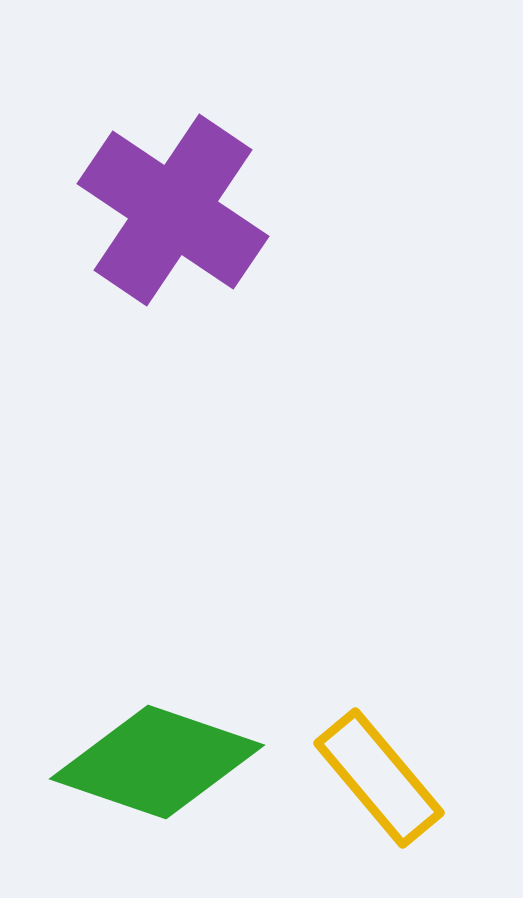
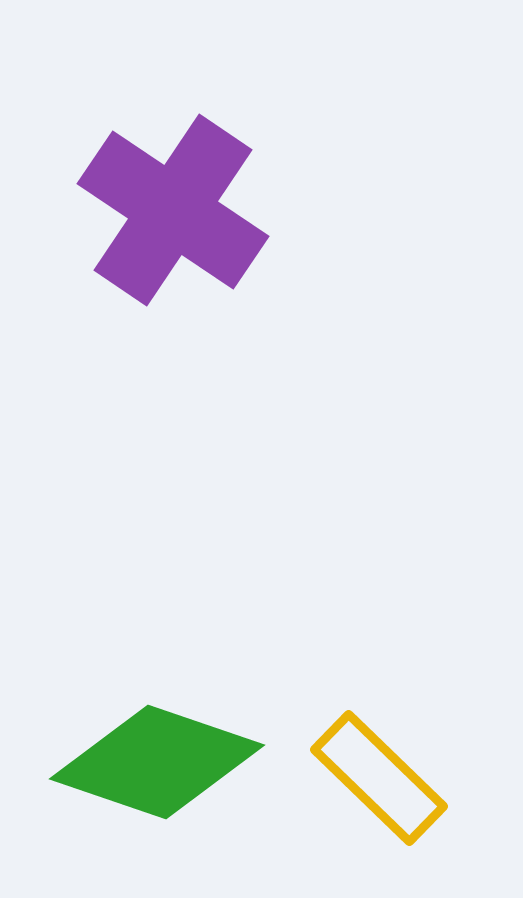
yellow rectangle: rotated 6 degrees counterclockwise
